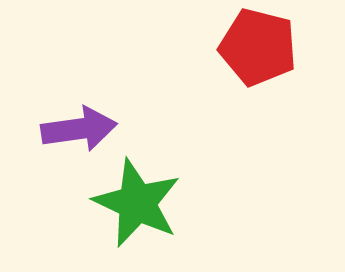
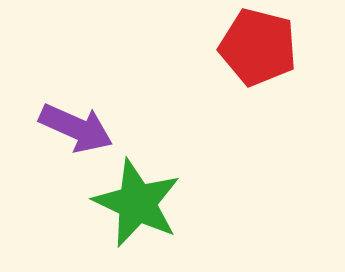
purple arrow: moved 3 px left, 1 px up; rotated 32 degrees clockwise
